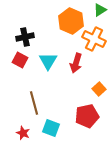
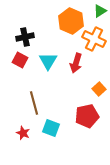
green triangle: moved 1 px down
